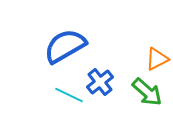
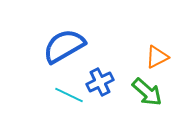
blue semicircle: moved 1 px left
orange triangle: moved 2 px up
blue cross: rotated 12 degrees clockwise
